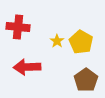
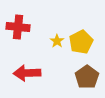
yellow pentagon: rotated 15 degrees clockwise
red arrow: moved 6 px down
brown pentagon: moved 1 px right, 3 px up
